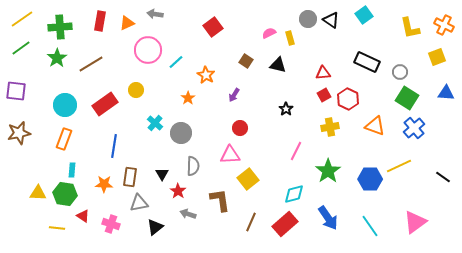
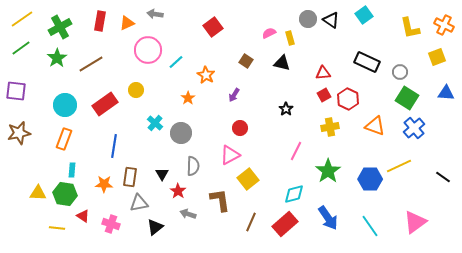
green cross at (60, 27): rotated 25 degrees counterclockwise
black triangle at (278, 65): moved 4 px right, 2 px up
pink triangle at (230, 155): rotated 25 degrees counterclockwise
